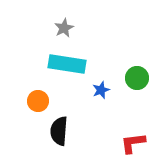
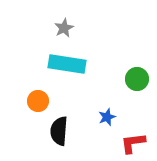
green circle: moved 1 px down
blue star: moved 6 px right, 27 px down
